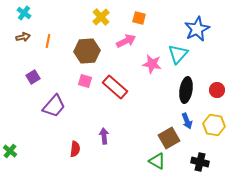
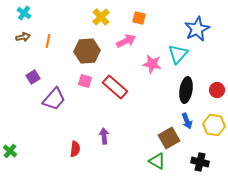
purple trapezoid: moved 7 px up
